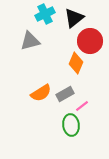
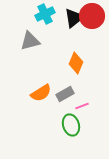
red circle: moved 2 px right, 25 px up
pink line: rotated 16 degrees clockwise
green ellipse: rotated 10 degrees counterclockwise
